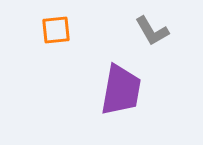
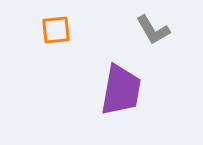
gray L-shape: moved 1 px right, 1 px up
